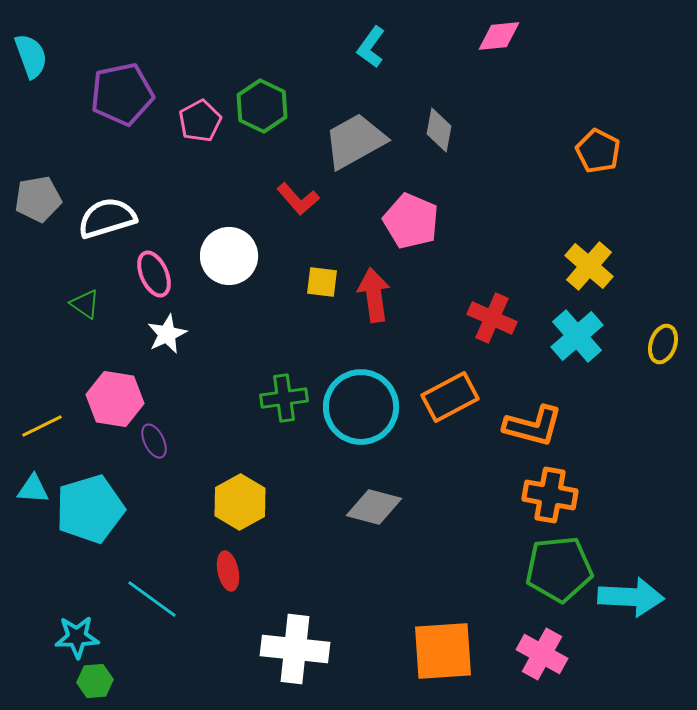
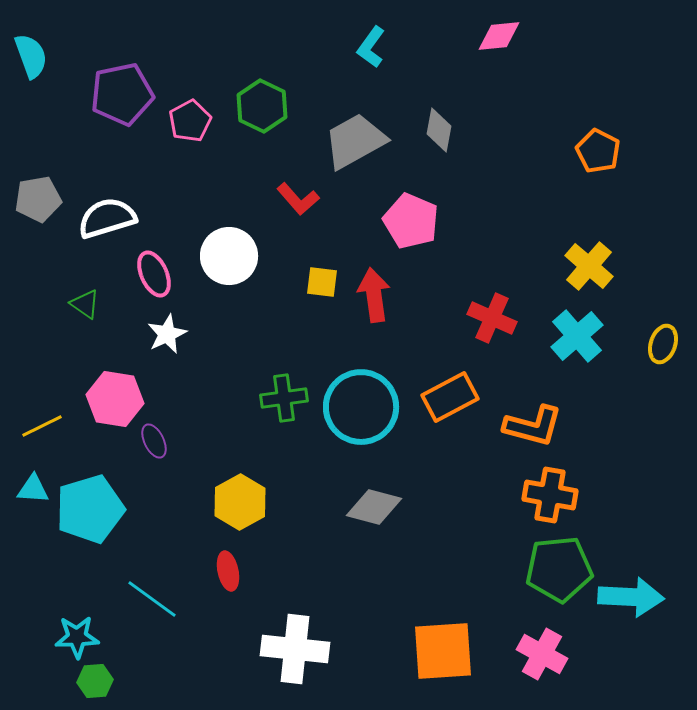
pink pentagon at (200, 121): moved 10 px left
